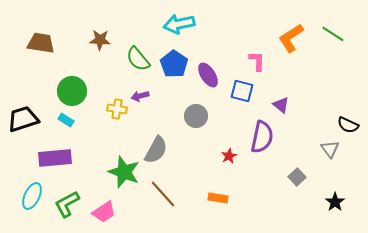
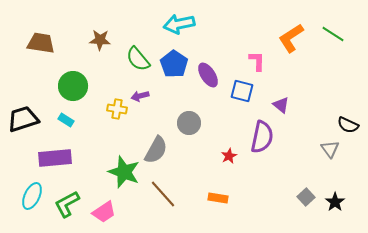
green circle: moved 1 px right, 5 px up
gray circle: moved 7 px left, 7 px down
gray square: moved 9 px right, 20 px down
